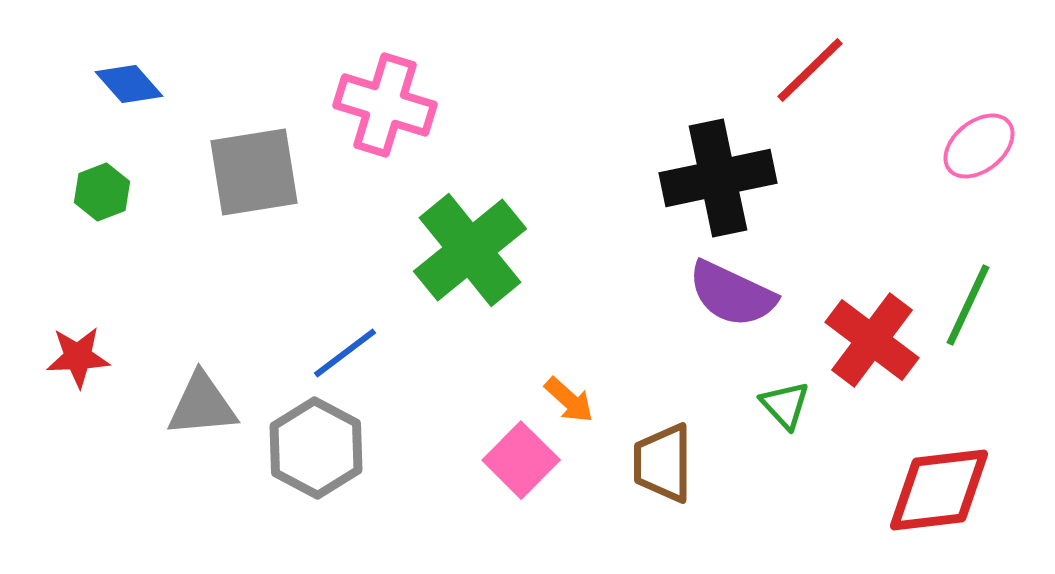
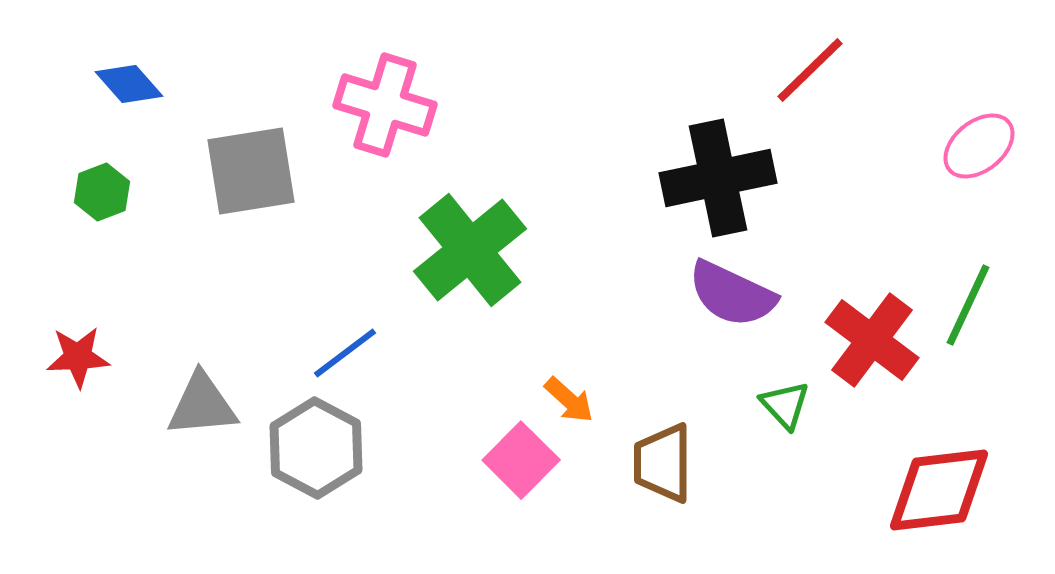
gray square: moved 3 px left, 1 px up
